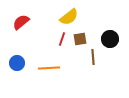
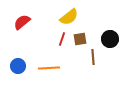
red semicircle: moved 1 px right
blue circle: moved 1 px right, 3 px down
